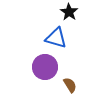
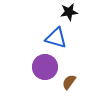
black star: rotated 30 degrees clockwise
brown semicircle: moved 1 px left, 3 px up; rotated 112 degrees counterclockwise
